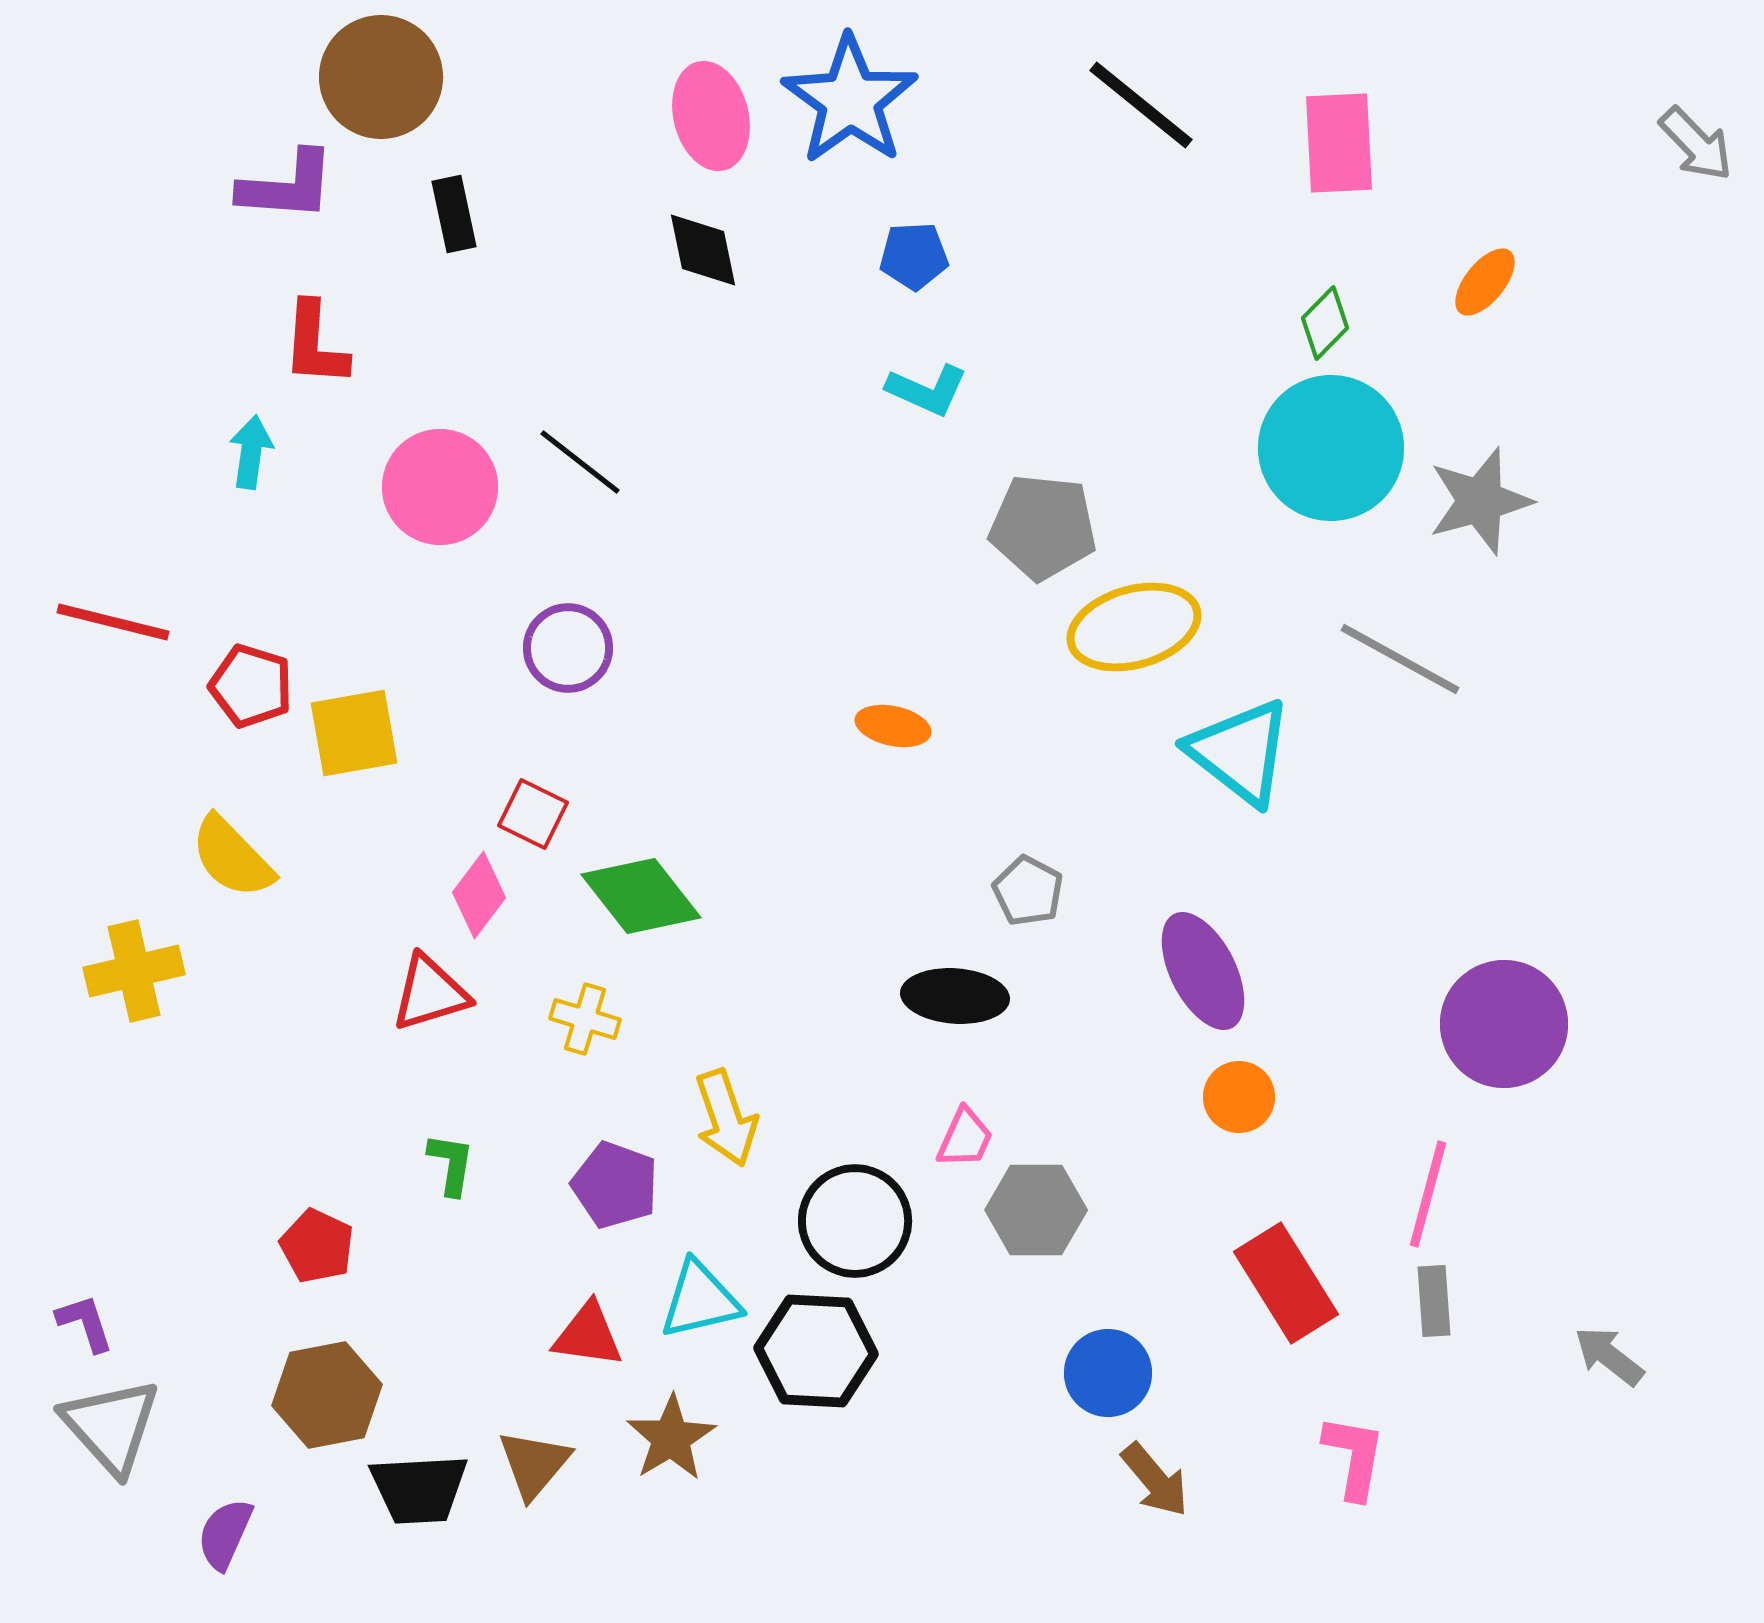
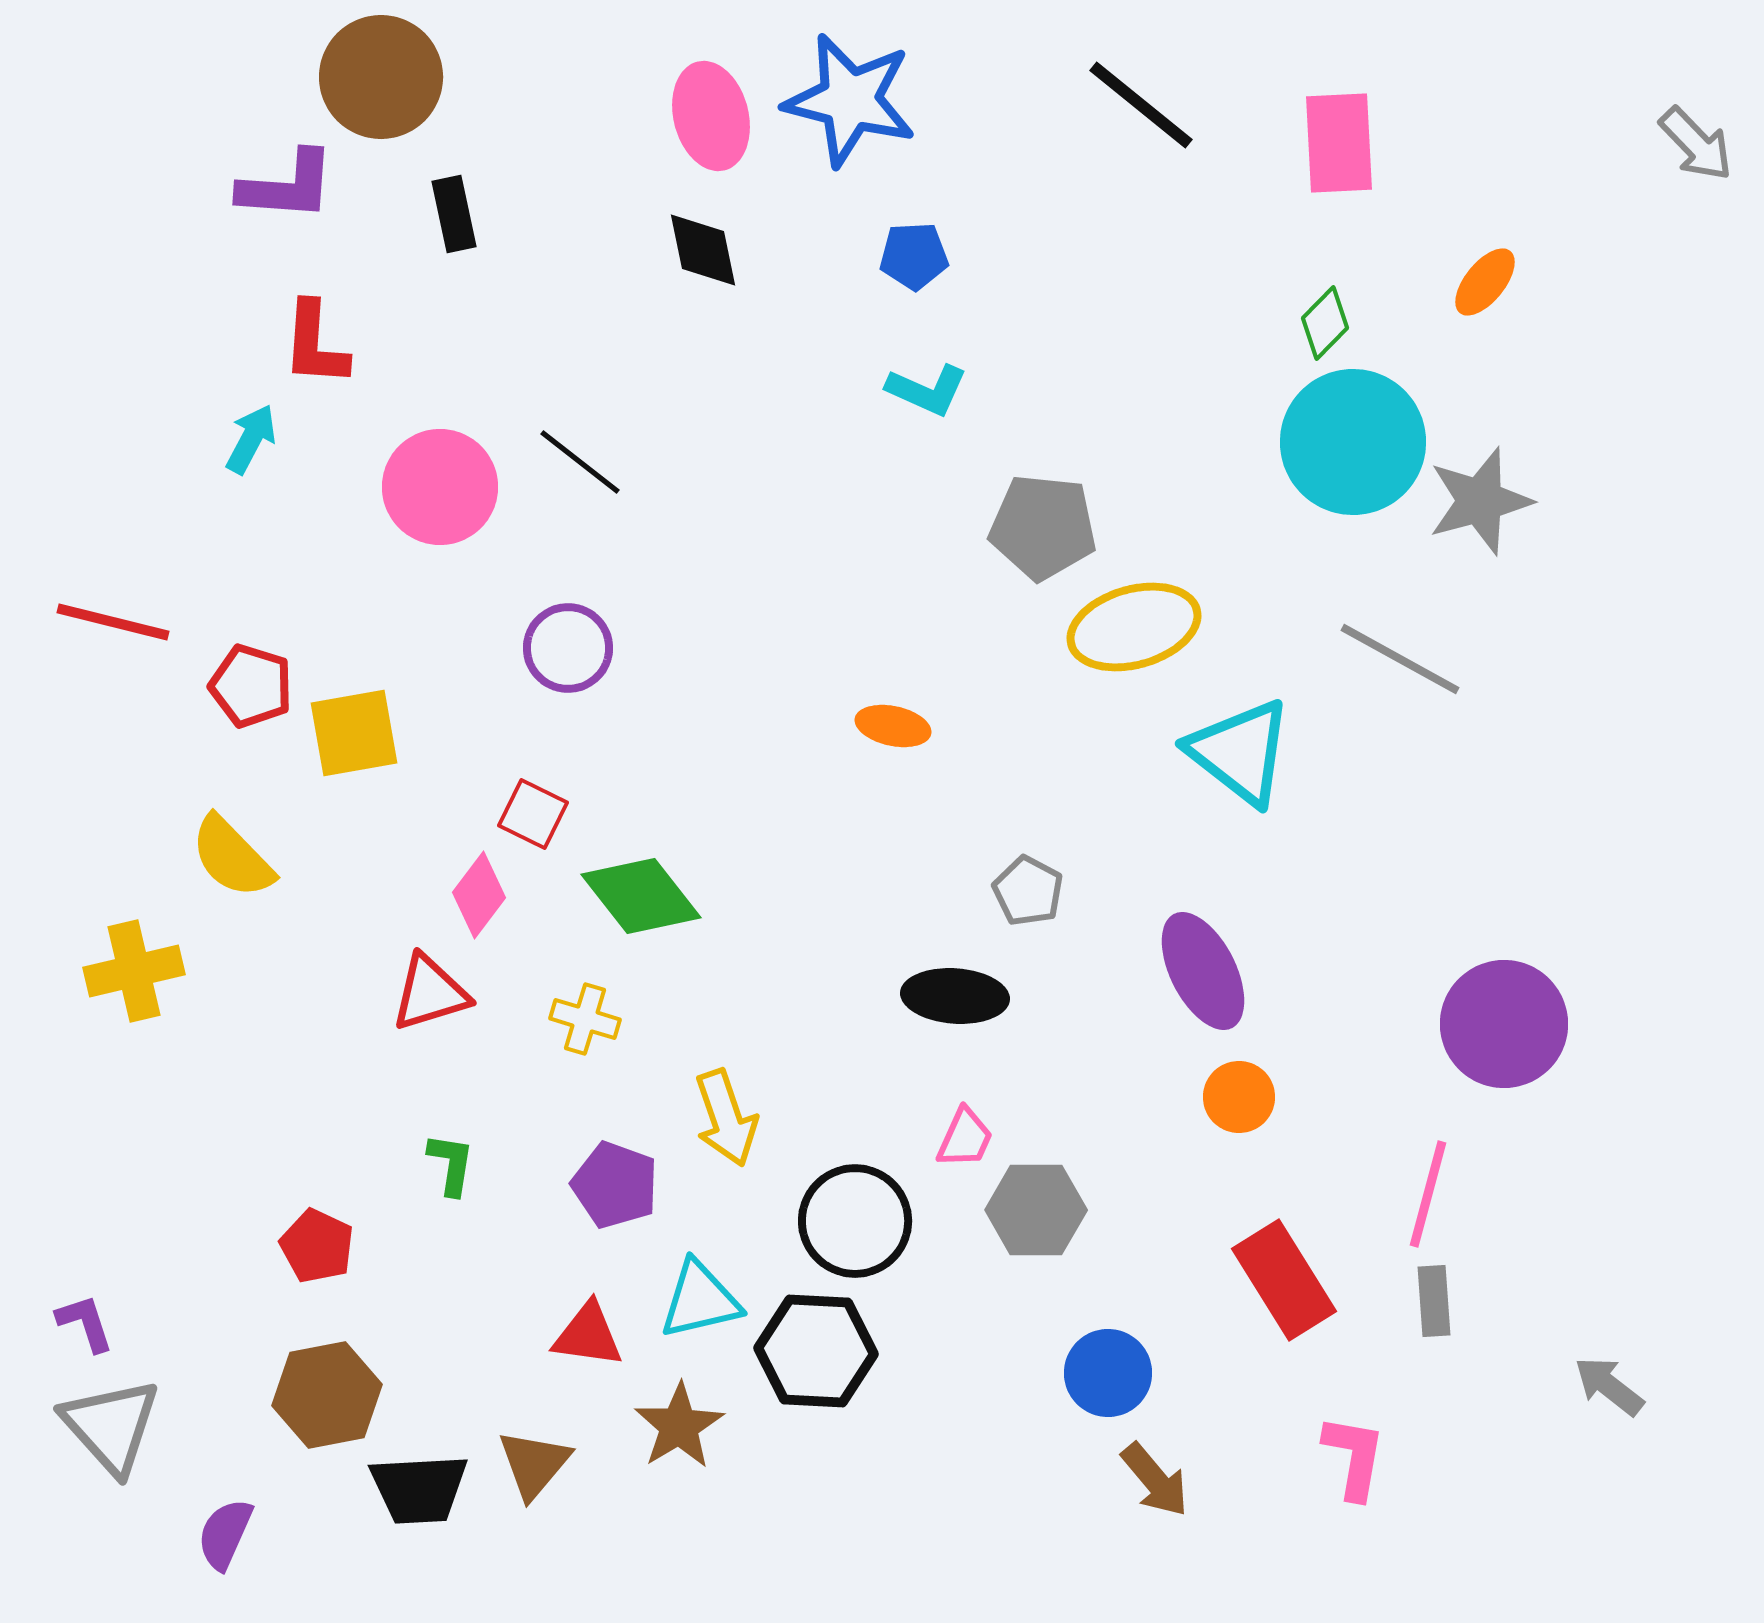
blue star at (850, 100): rotated 22 degrees counterclockwise
cyan circle at (1331, 448): moved 22 px right, 6 px up
cyan arrow at (251, 452): moved 13 px up; rotated 20 degrees clockwise
red rectangle at (1286, 1283): moved 2 px left, 3 px up
gray arrow at (1609, 1356): moved 30 px down
brown star at (671, 1438): moved 8 px right, 12 px up
